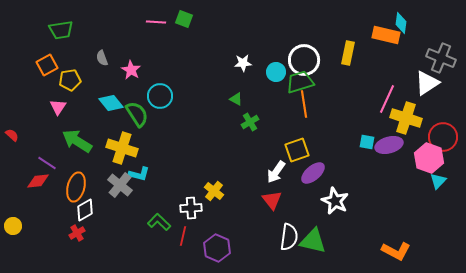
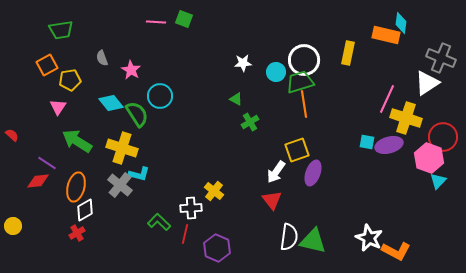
purple ellipse at (313, 173): rotated 30 degrees counterclockwise
white star at (335, 201): moved 34 px right, 37 px down
red line at (183, 236): moved 2 px right, 2 px up
